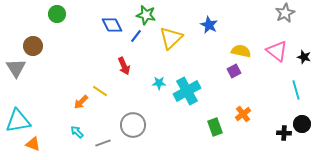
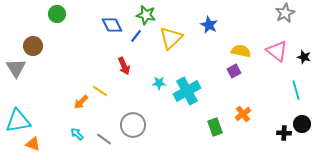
cyan arrow: moved 2 px down
gray line: moved 1 px right, 4 px up; rotated 56 degrees clockwise
